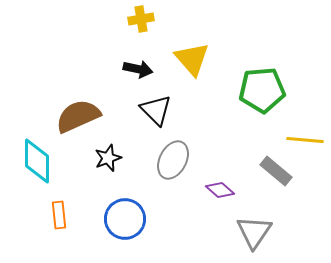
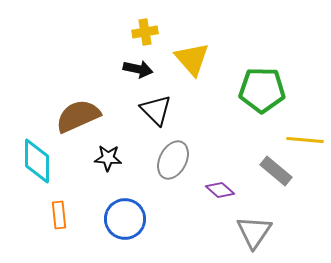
yellow cross: moved 4 px right, 13 px down
green pentagon: rotated 6 degrees clockwise
black star: rotated 24 degrees clockwise
